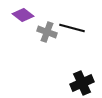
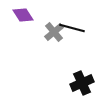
purple diamond: rotated 20 degrees clockwise
gray cross: moved 7 px right; rotated 30 degrees clockwise
